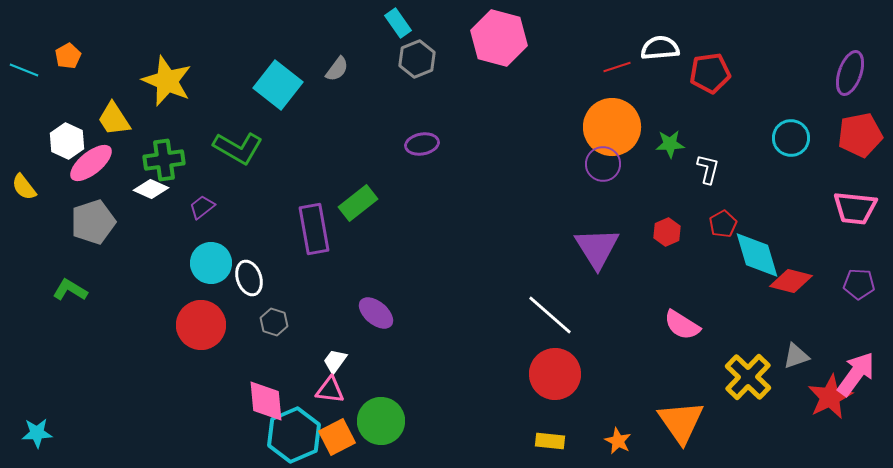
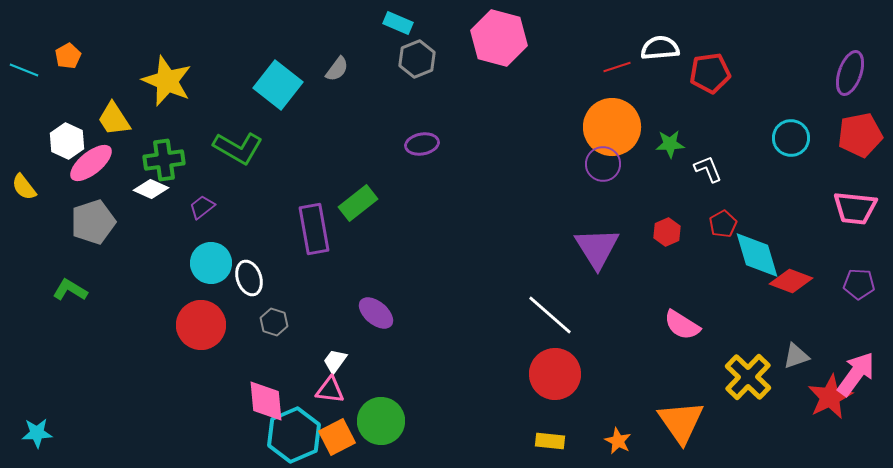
cyan rectangle at (398, 23): rotated 32 degrees counterclockwise
white L-shape at (708, 169): rotated 36 degrees counterclockwise
red diamond at (791, 281): rotated 6 degrees clockwise
